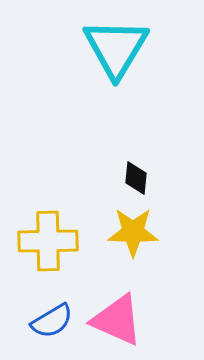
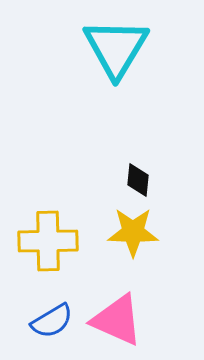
black diamond: moved 2 px right, 2 px down
